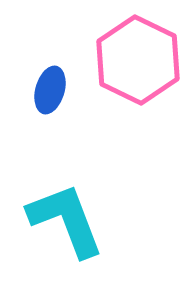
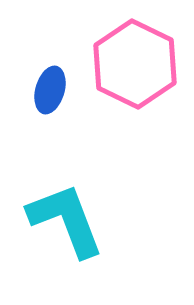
pink hexagon: moved 3 px left, 4 px down
